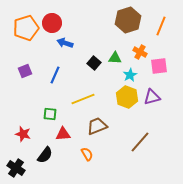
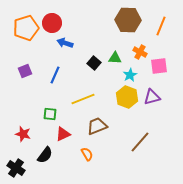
brown hexagon: rotated 20 degrees clockwise
red triangle: rotated 21 degrees counterclockwise
